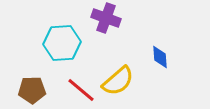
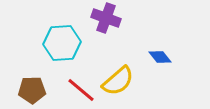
blue diamond: rotated 35 degrees counterclockwise
